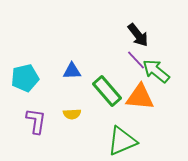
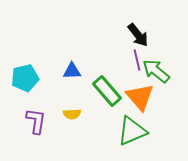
purple line: moved 1 px right; rotated 30 degrees clockwise
orange triangle: rotated 44 degrees clockwise
green triangle: moved 10 px right, 10 px up
